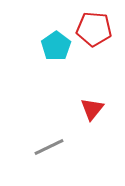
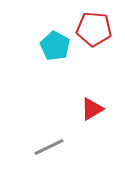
cyan pentagon: moved 1 px left; rotated 8 degrees counterclockwise
red triangle: rotated 20 degrees clockwise
